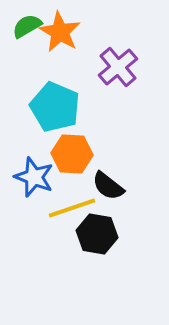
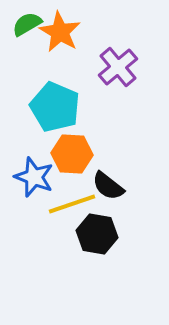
green semicircle: moved 2 px up
yellow line: moved 4 px up
